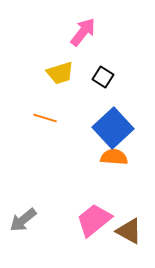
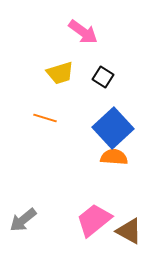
pink arrow: rotated 88 degrees clockwise
